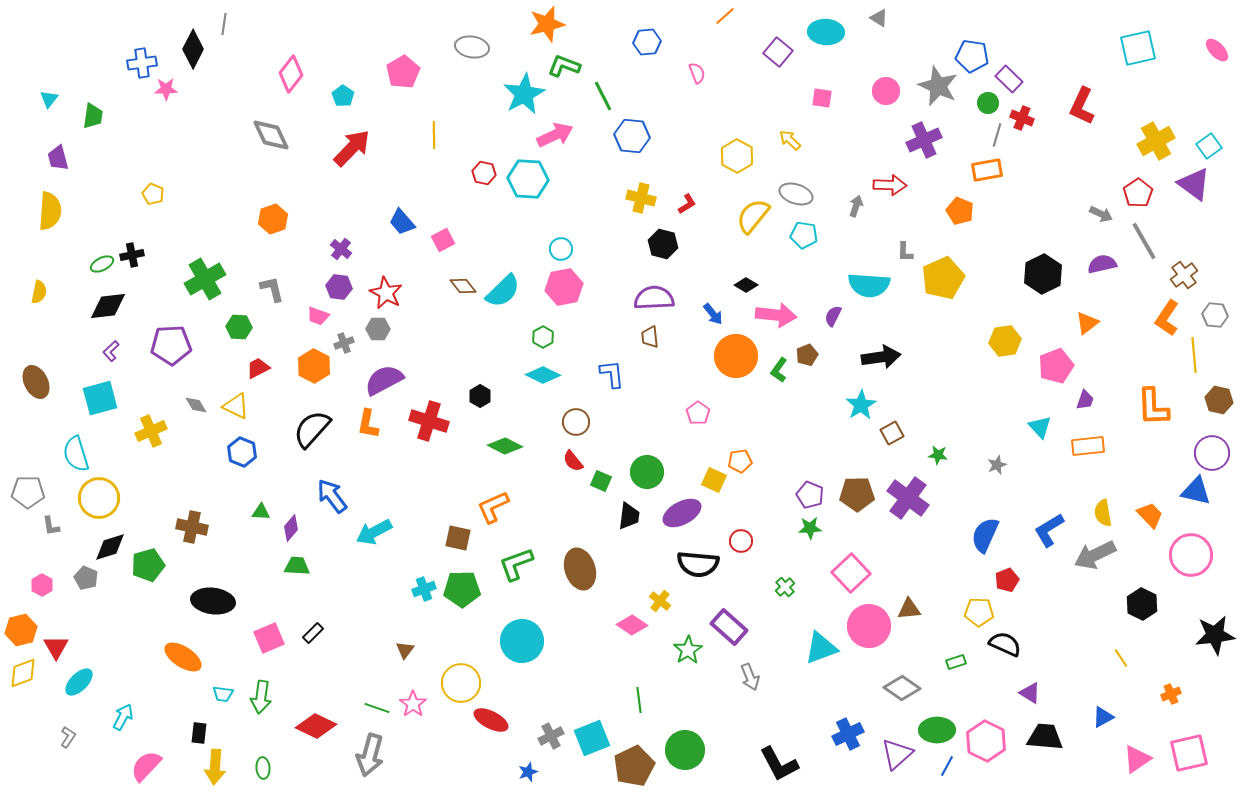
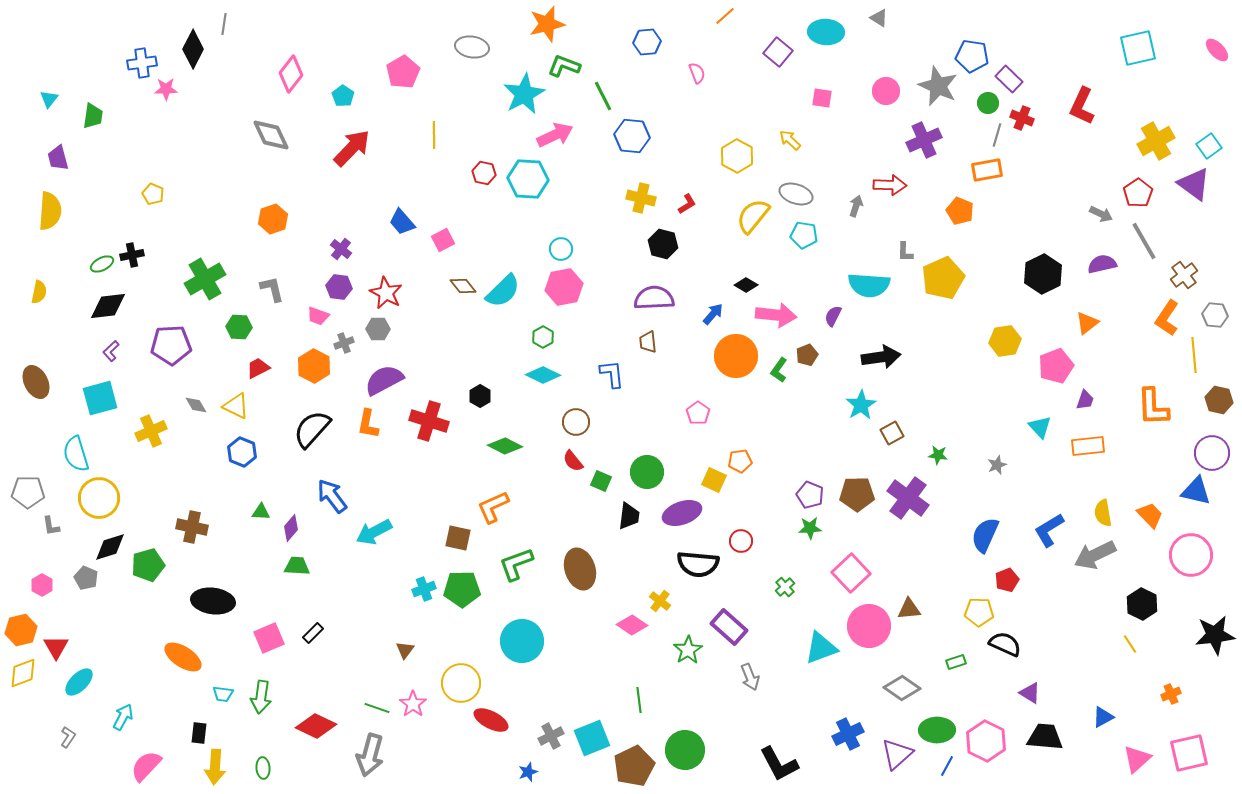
blue arrow at (713, 314): rotated 100 degrees counterclockwise
brown trapezoid at (650, 337): moved 2 px left, 5 px down
purple ellipse at (682, 513): rotated 9 degrees clockwise
yellow line at (1121, 658): moved 9 px right, 14 px up
pink triangle at (1137, 759): rotated 8 degrees counterclockwise
